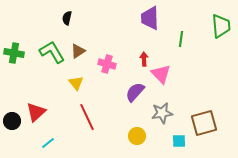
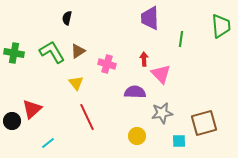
purple semicircle: rotated 50 degrees clockwise
red triangle: moved 4 px left, 3 px up
